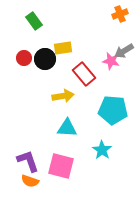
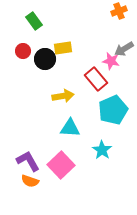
orange cross: moved 1 px left, 3 px up
gray arrow: moved 2 px up
red circle: moved 1 px left, 7 px up
red rectangle: moved 12 px right, 5 px down
cyan pentagon: rotated 28 degrees counterclockwise
cyan triangle: moved 3 px right
purple L-shape: rotated 10 degrees counterclockwise
pink square: moved 1 px up; rotated 32 degrees clockwise
